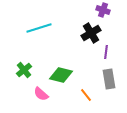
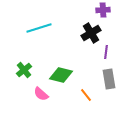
purple cross: rotated 24 degrees counterclockwise
